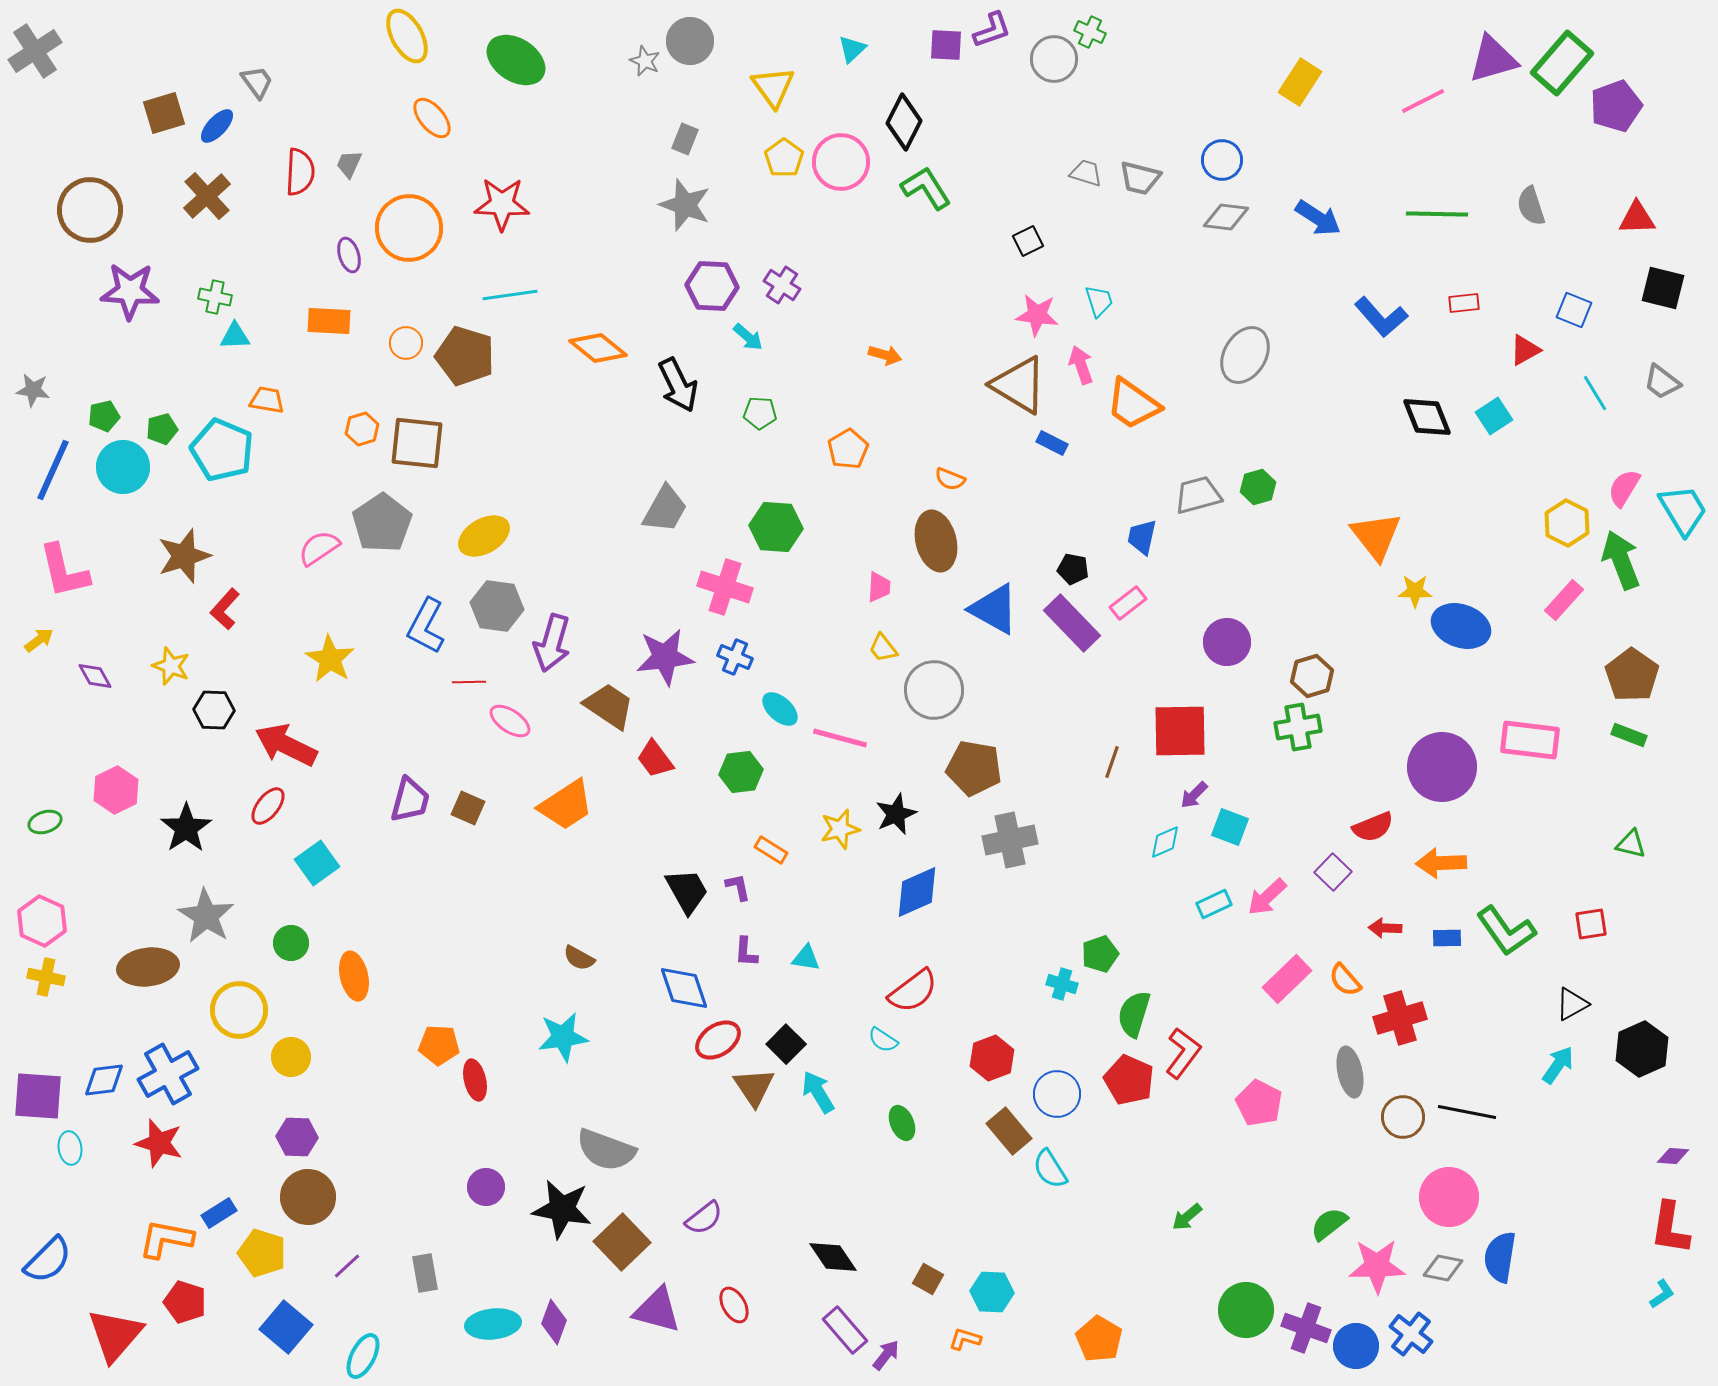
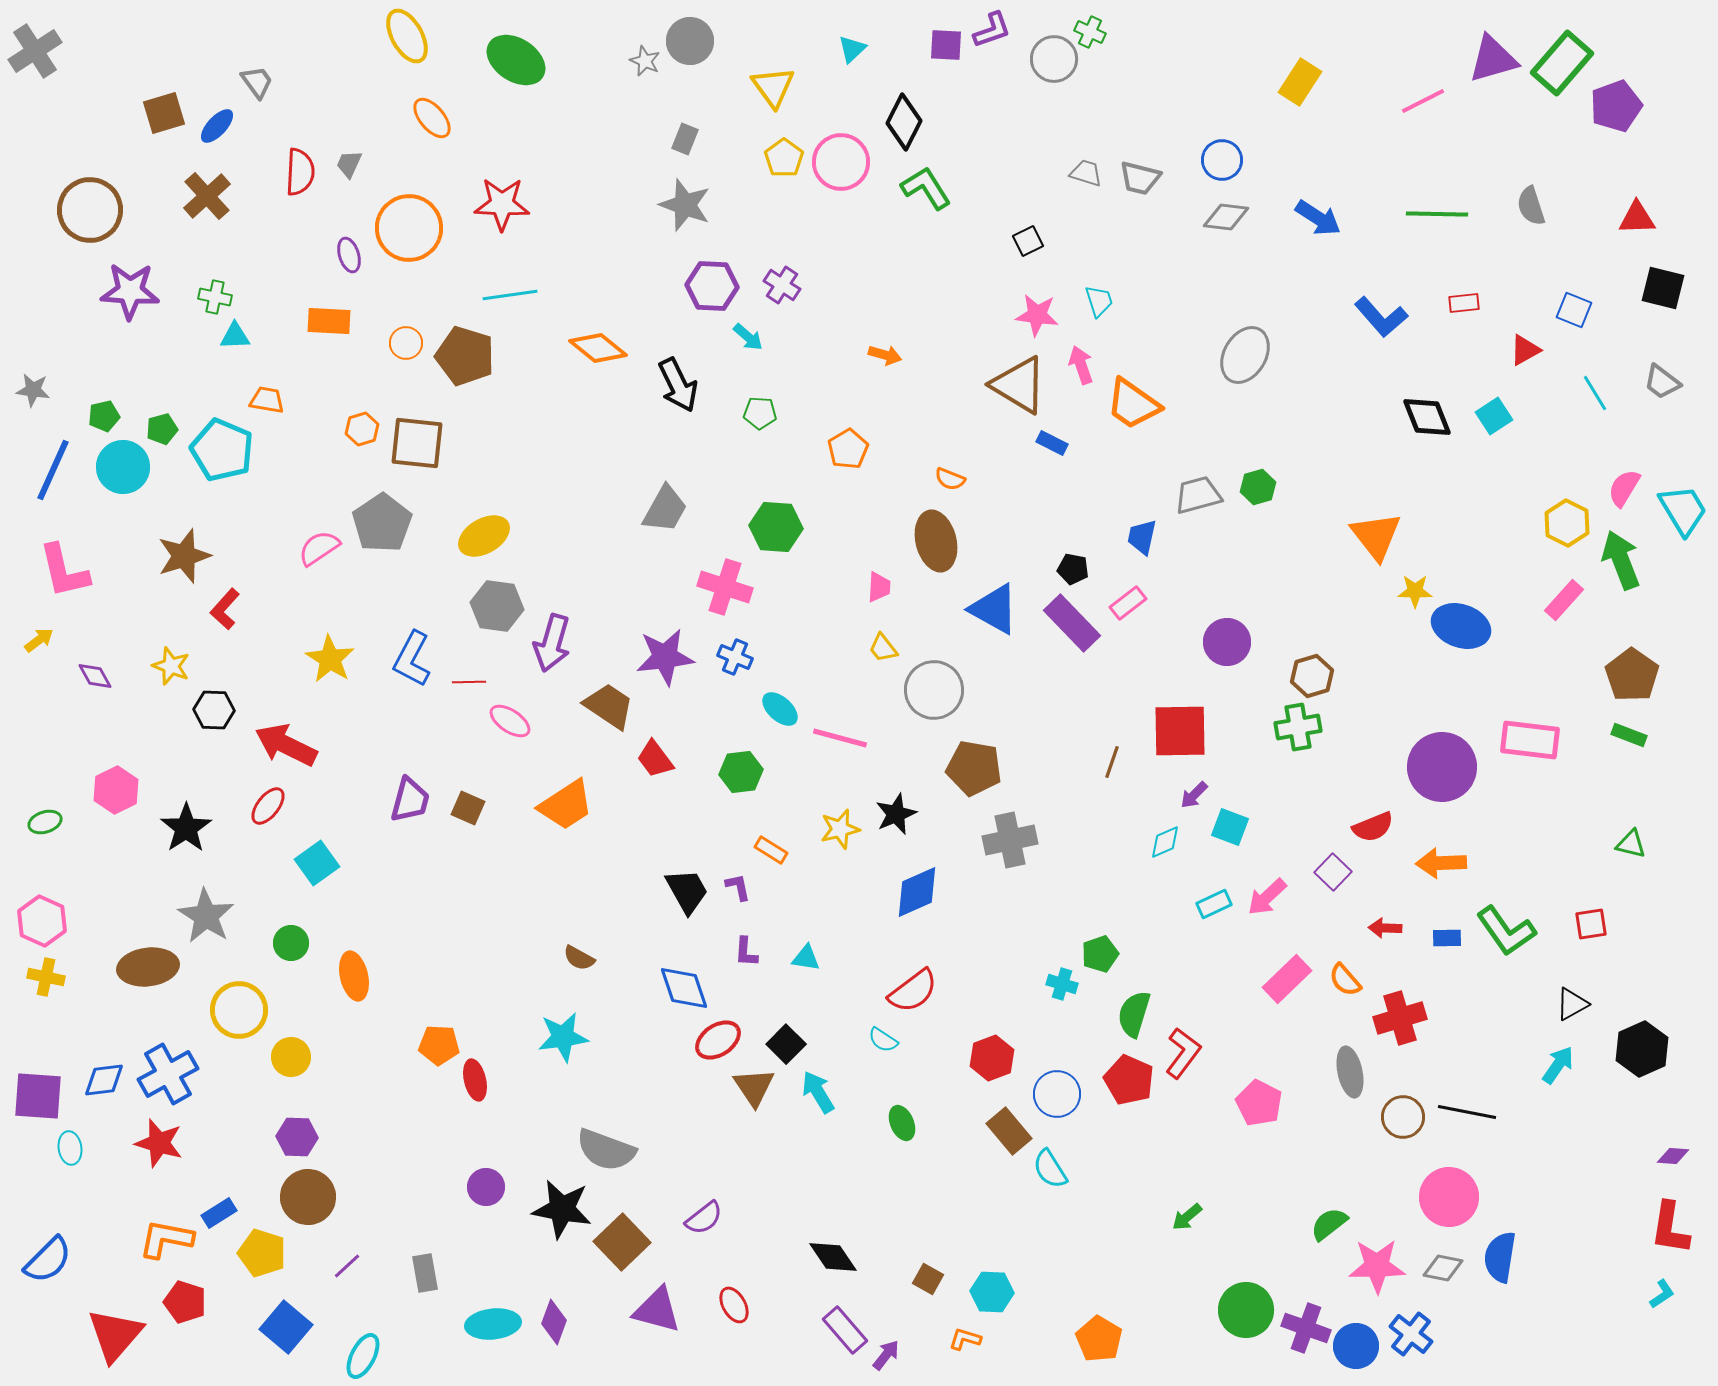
blue L-shape at (426, 626): moved 14 px left, 33 px down
